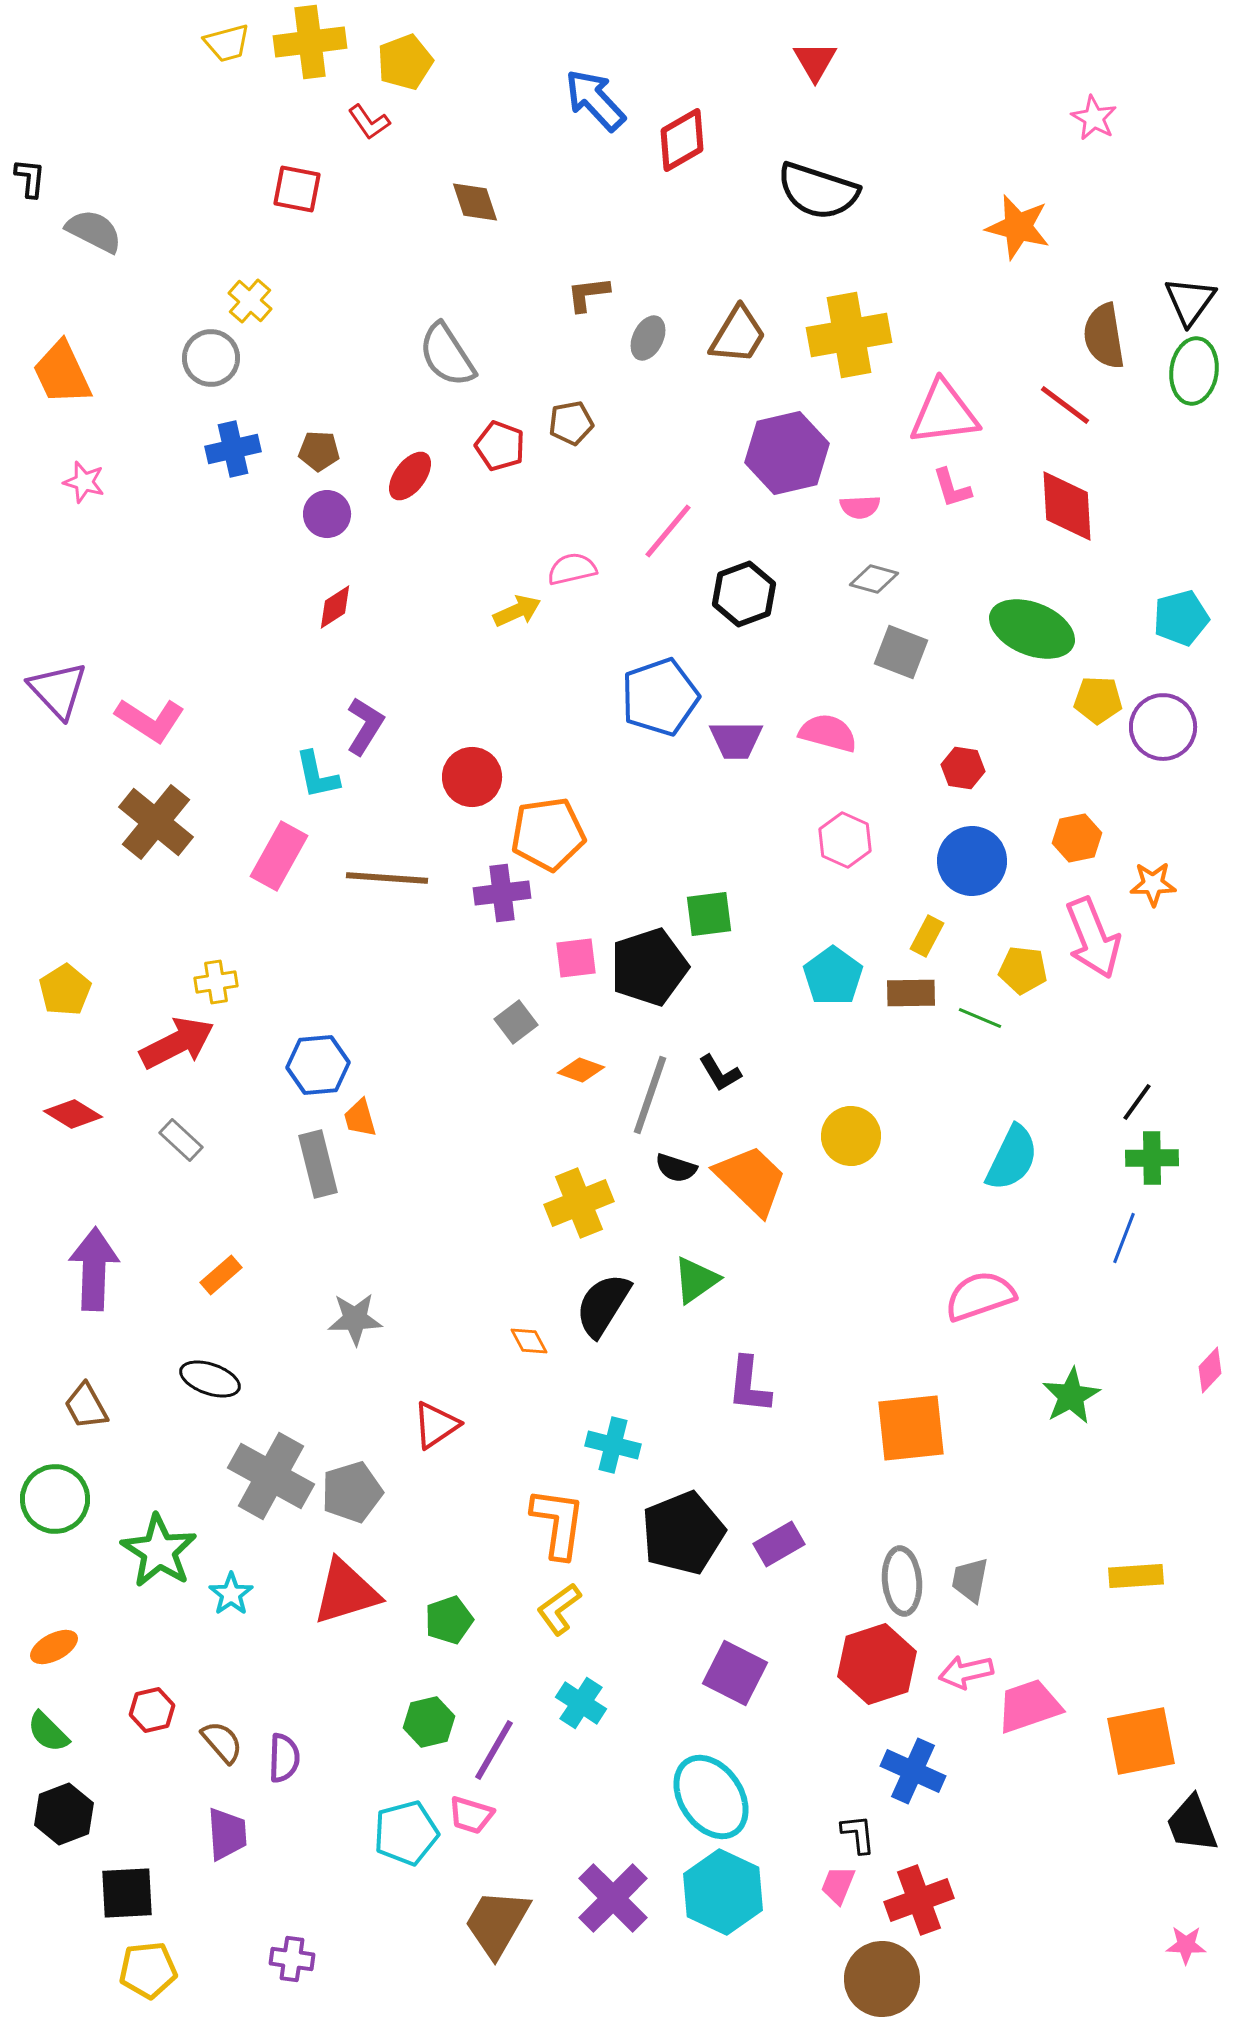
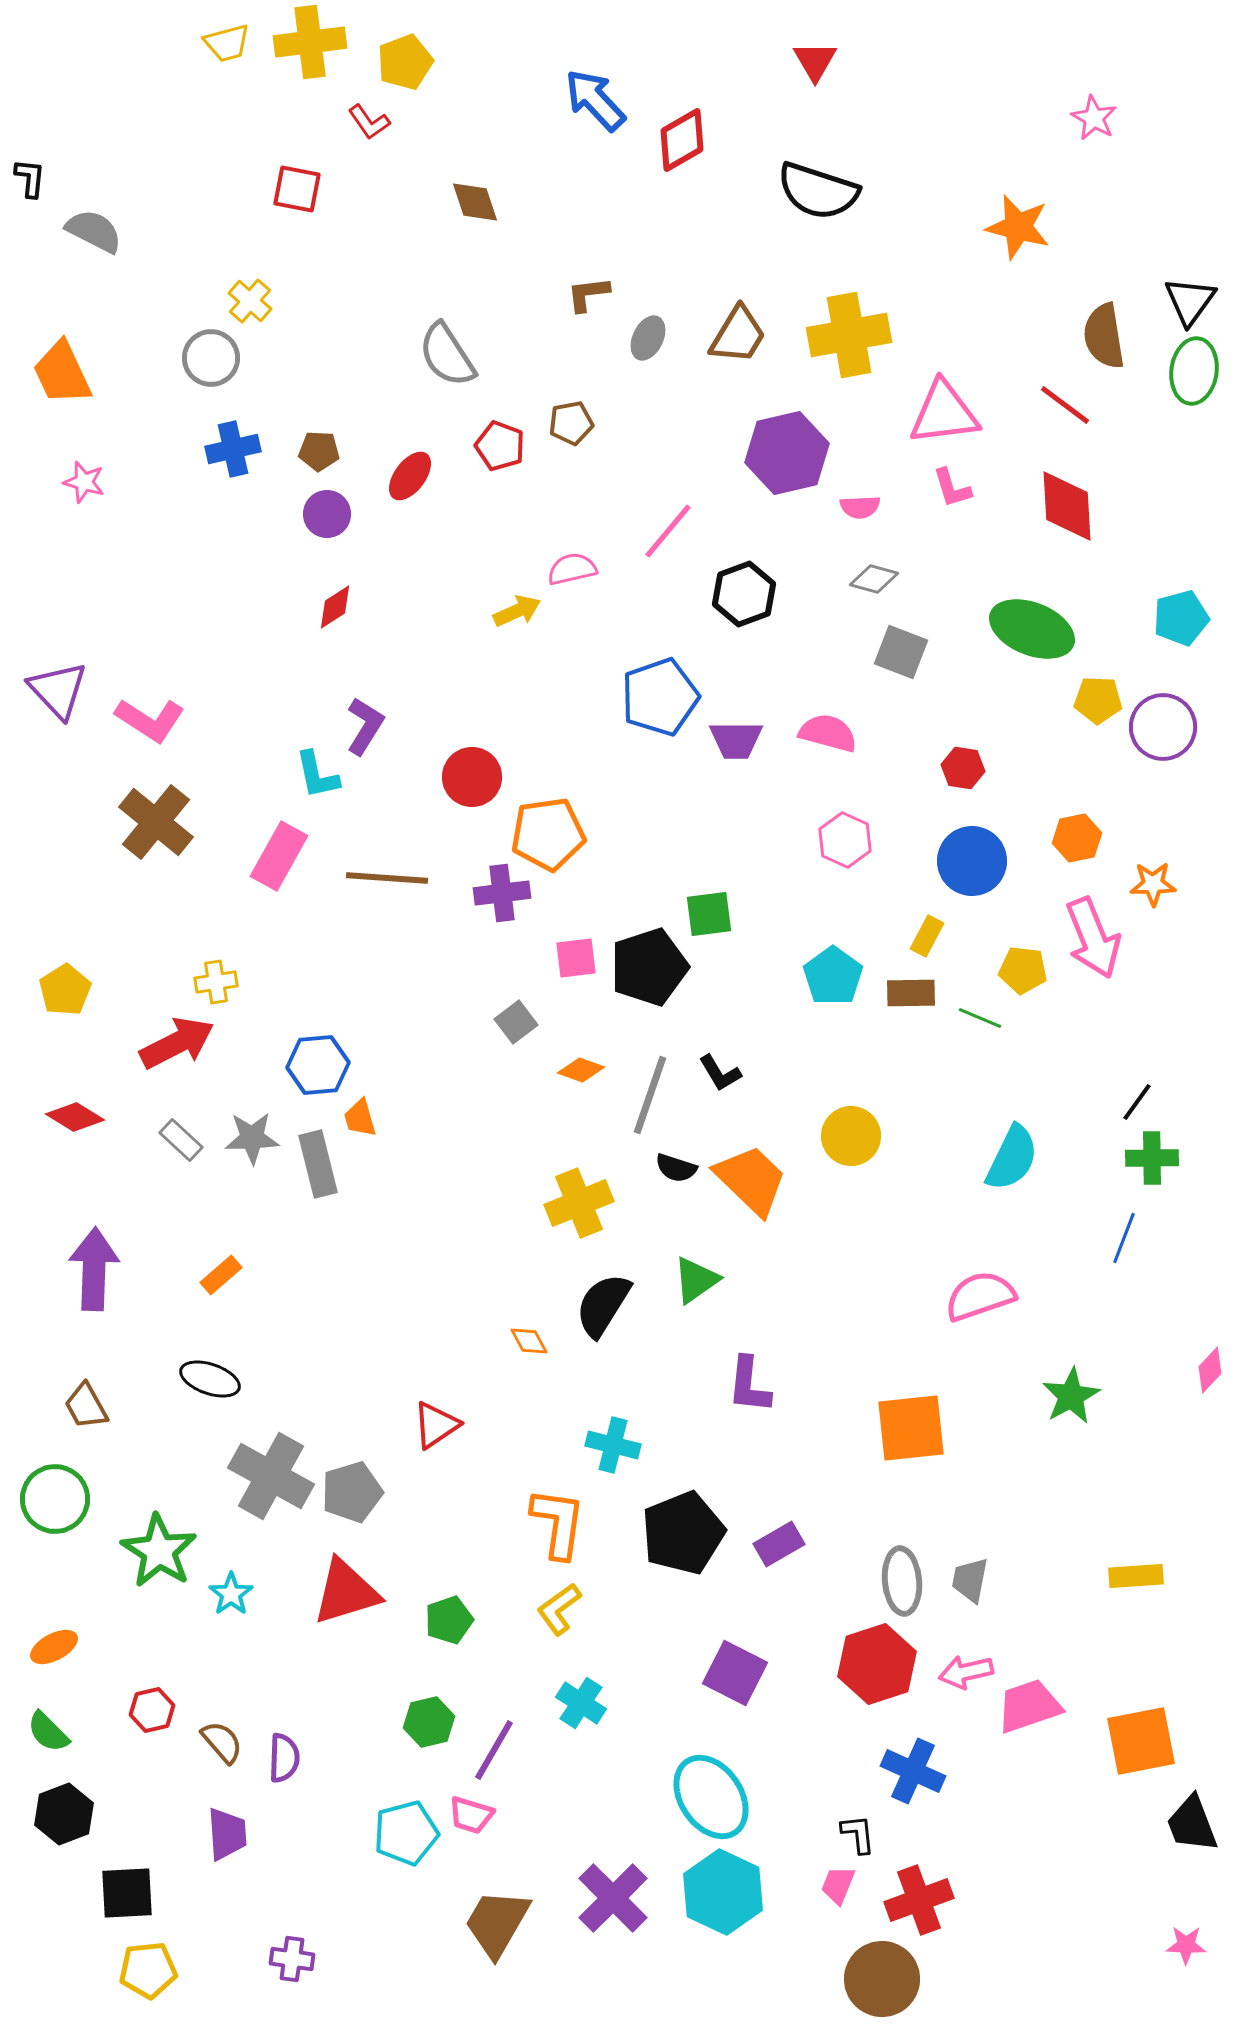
red diamond at (73, 1114): moved 2 px right, 3 px down
gray star at (355, 1319): moved 103 px left, 181 px up
